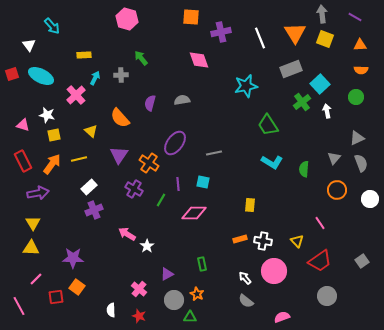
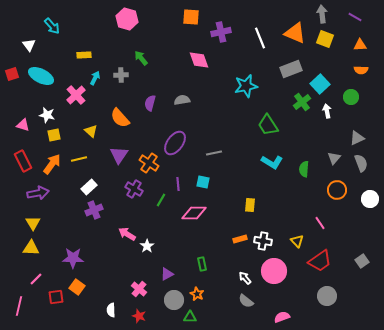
orange triangle at (295, 33): rotated 35 degrees counterclockwise
green circle at (356, 97): moved 5 px left
pink line at (19, 306): rotated 42 degrees clockwise
